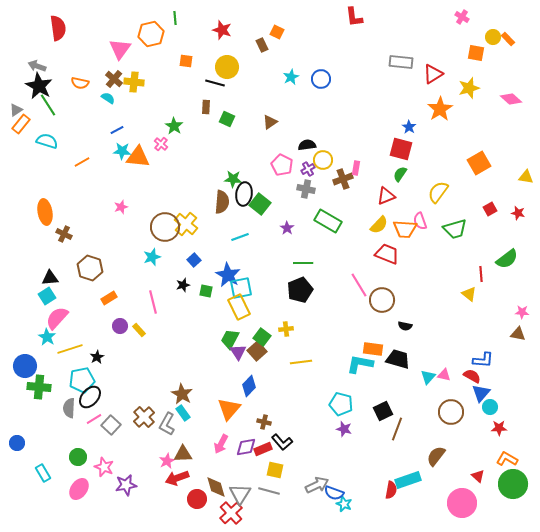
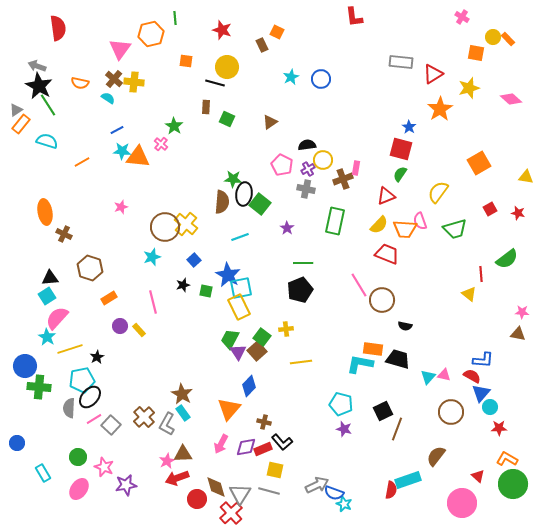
green rectangle at (328, 221): moved 7 px right; rotated 72 degrees clockwise
